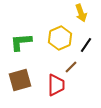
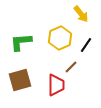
yellow arrow: moved 1 px down; rotated 18 degrees counterclockwise
